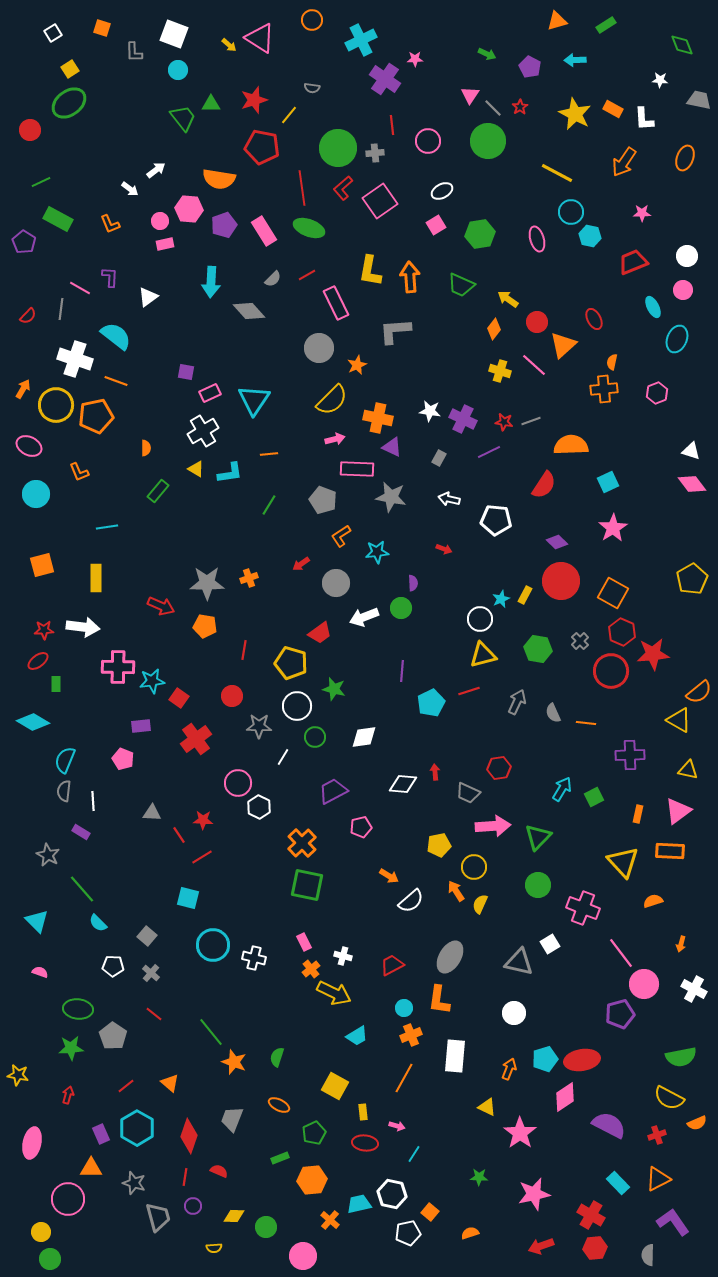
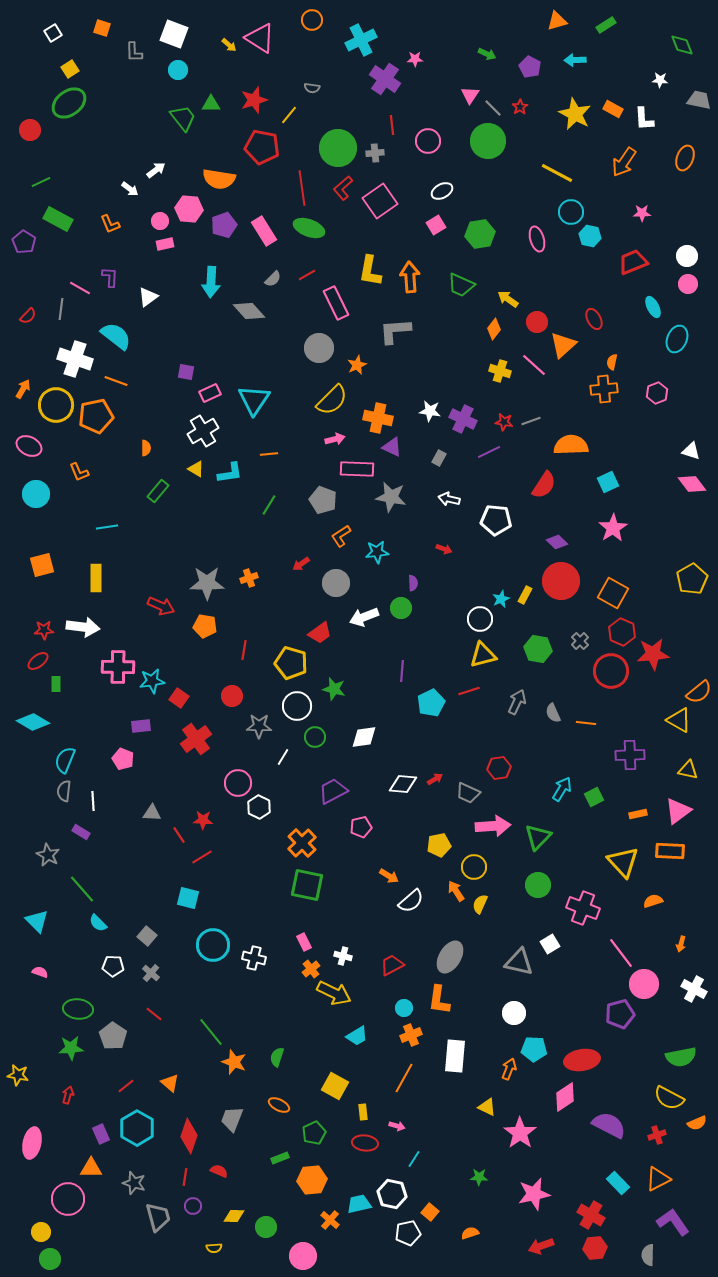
pink circle at (683, 290): moved 5 px right, 6 px up
red arrow at (435, 772): moved 7 px down; rotated 63 degrees clockwise
orange rectangle at (638, 814): rotated 66 degrees clockwise
cyan pentagon at (545, 1059): moved 11 px left, 10 px up; rotated 20 degrees clockwise
cyan line at (414, 1154): moved 5 px down
